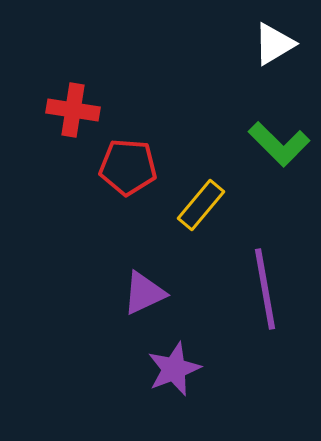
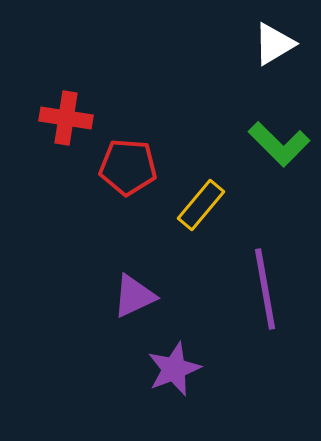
red cross: moved 7 px left, 8 px down
purple triangle: moved 10 px left, 3 px down
